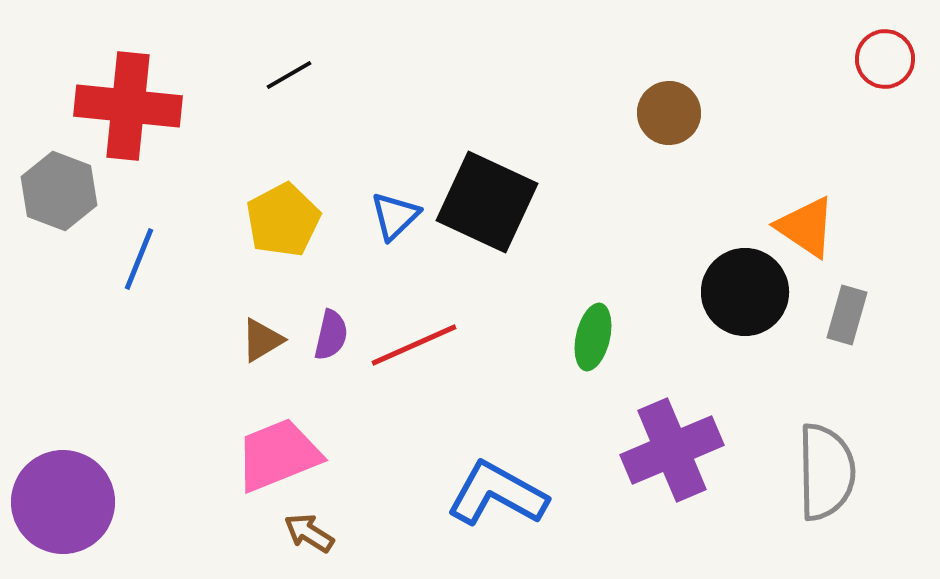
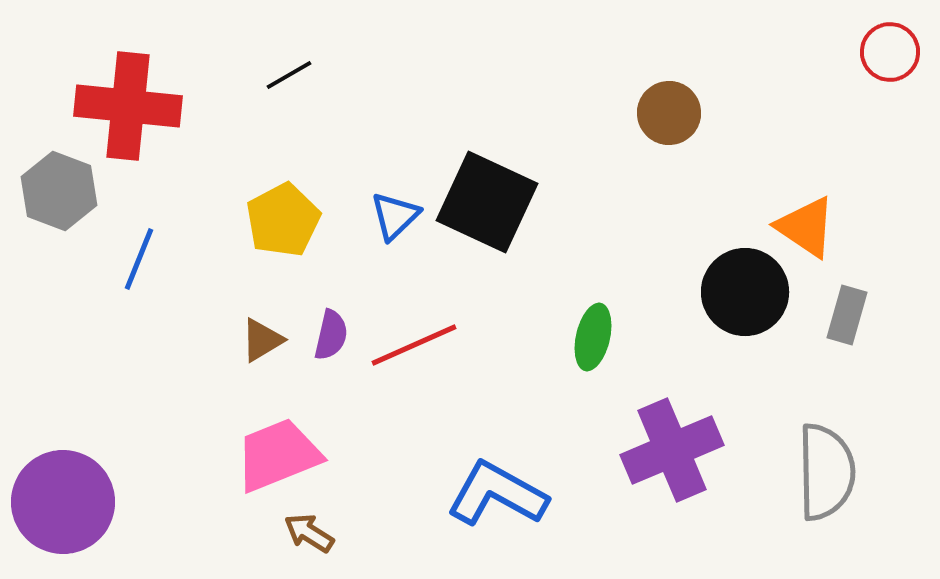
red circle: moved 5 px right, 7 px up
